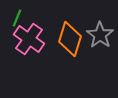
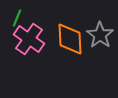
orange diamond: rotated 20 degrees counterclockwise
